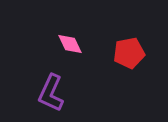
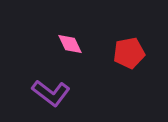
purple L-shape: rotated 78 degrees counterclockwise
